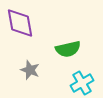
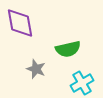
gray star: moved 6 px right, 1 px up
